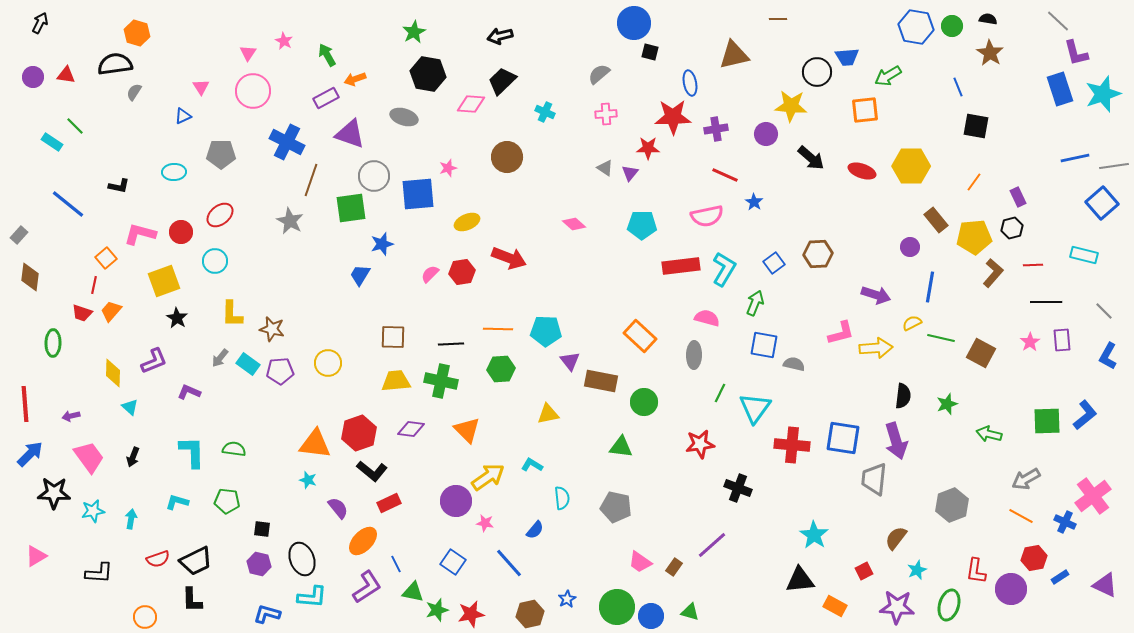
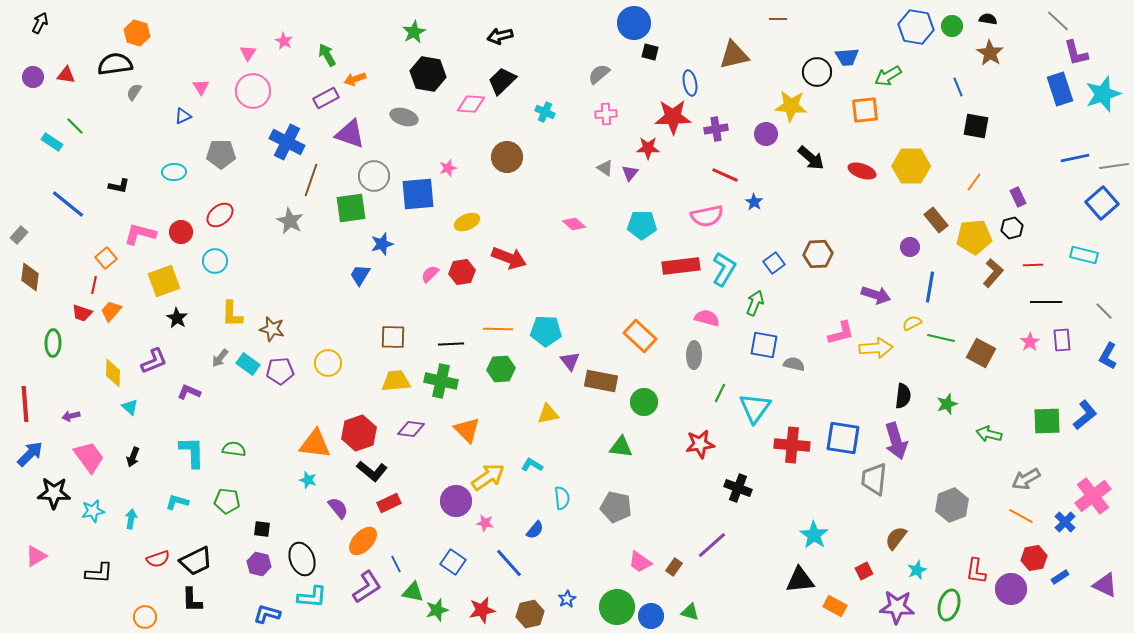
blue cross at (1065, 522): rotated 20 degrees clockwise
red star at (471, 614): moved 11 px right, 4 px up
